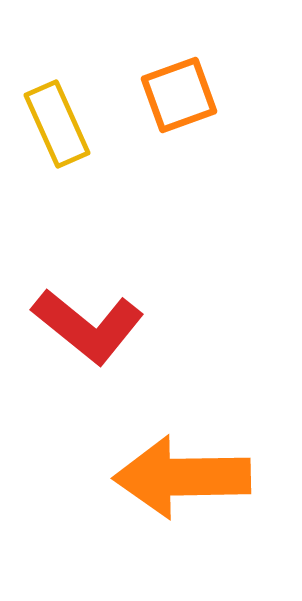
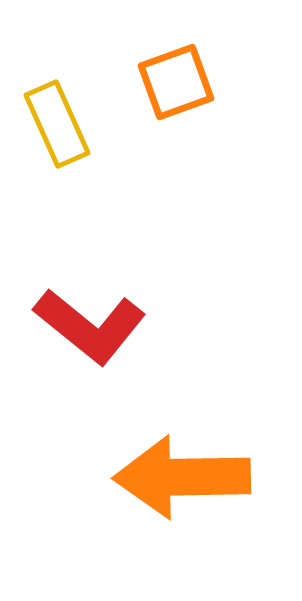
orange square: moved 3 px left, 13 px up
red L-shape: moved 2 px right
